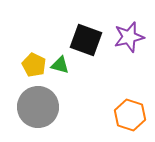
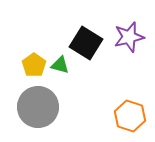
black square: moved 3 px down; rotated 12 degrees clockwise
yellow pentagon: rotated 10 degrees clockwise
orange hexagon: moved 1 px down
